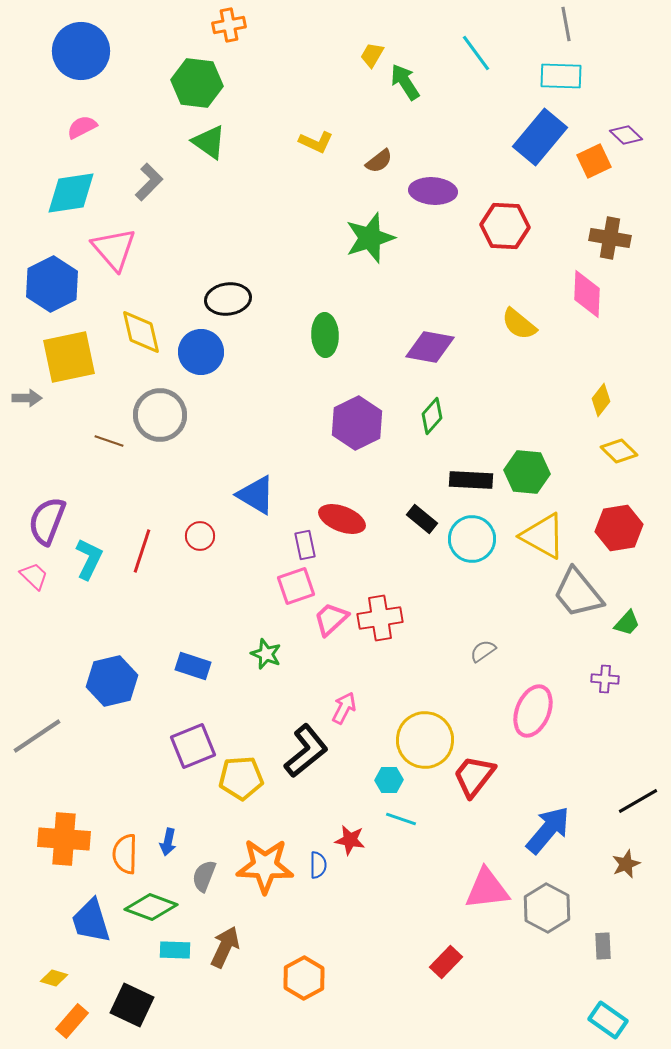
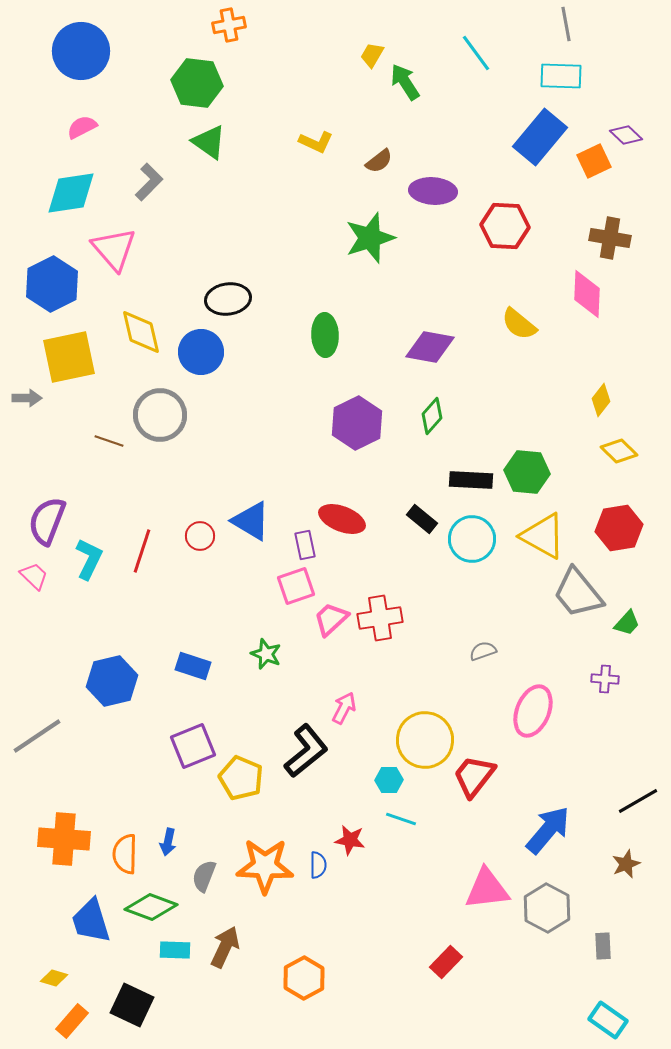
blue triangle at (256, 495): moved 5 px left, 26 px down
gray semicircle at (483, 651): rotated 16 degrees clockwise
yellow pentagon at (241, 778): rotated 27 degrees clockwise
